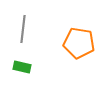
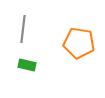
green rectangle: moved 5 px right, 2 px up
